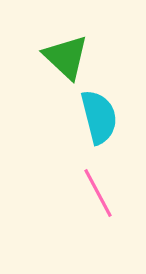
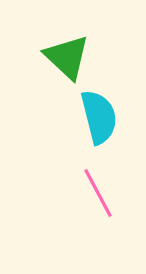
green triangle: moved 1 px right
